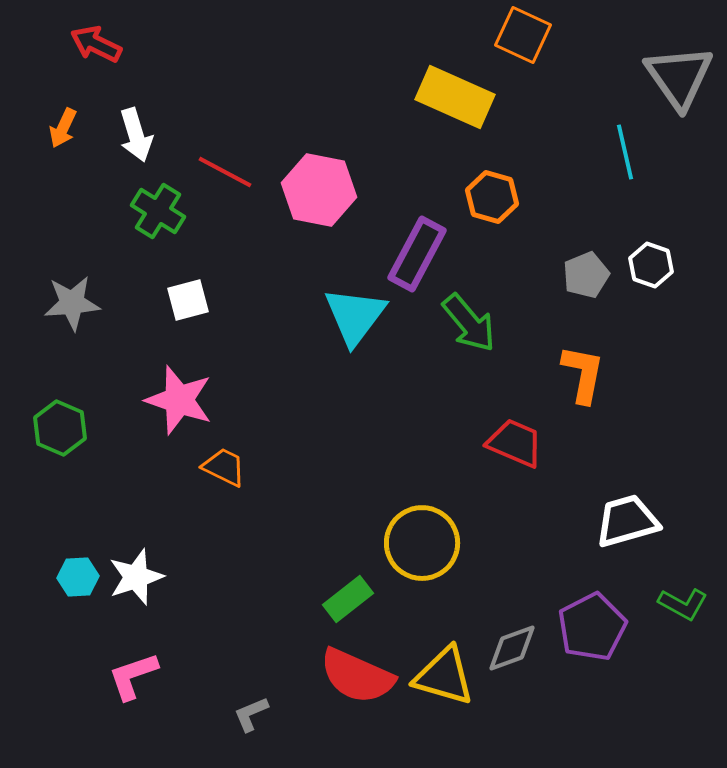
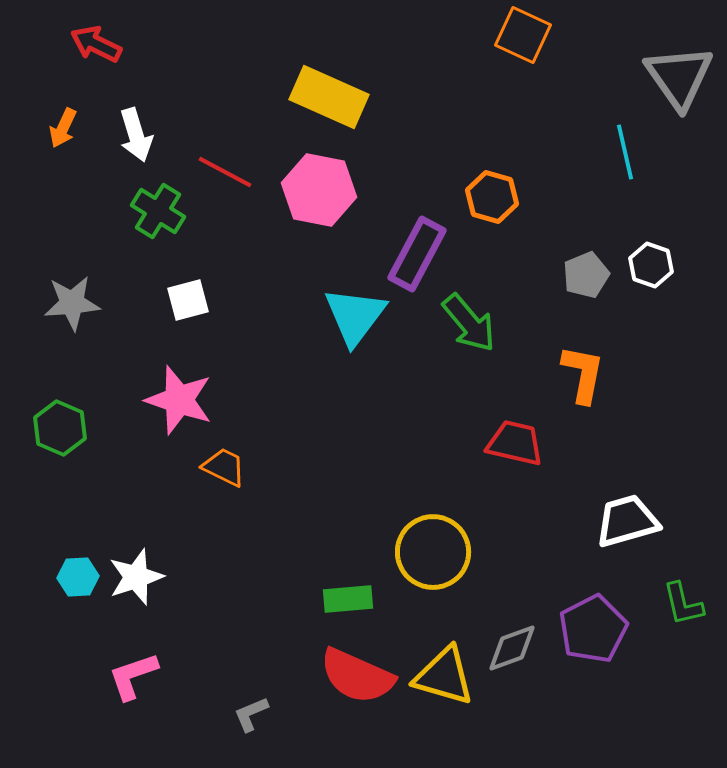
yellow rectangle: moved 126 px left
red trapezoid: rotated 10 degrees counterclockwise
yellow circle: moved 11 px right, 9 px down
green rectangle: rotated 33 degrees clockwise
green L-shape: rotated 48 degrees clockwise
purple pentagon: moved 1 px right, 2 px down
